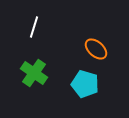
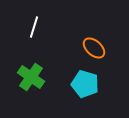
orange ellipse: moved 2 px left, 1 px up
green cross: moved 3 px left, 4 px down
